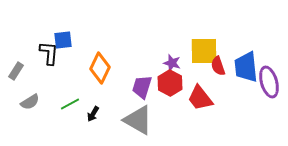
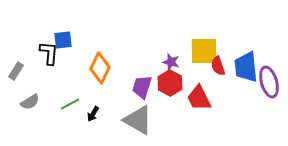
purple star: moved 1 px left, 1 px up
red trapezoid: moved 1 px left; rotated 12 degrees clockwise
